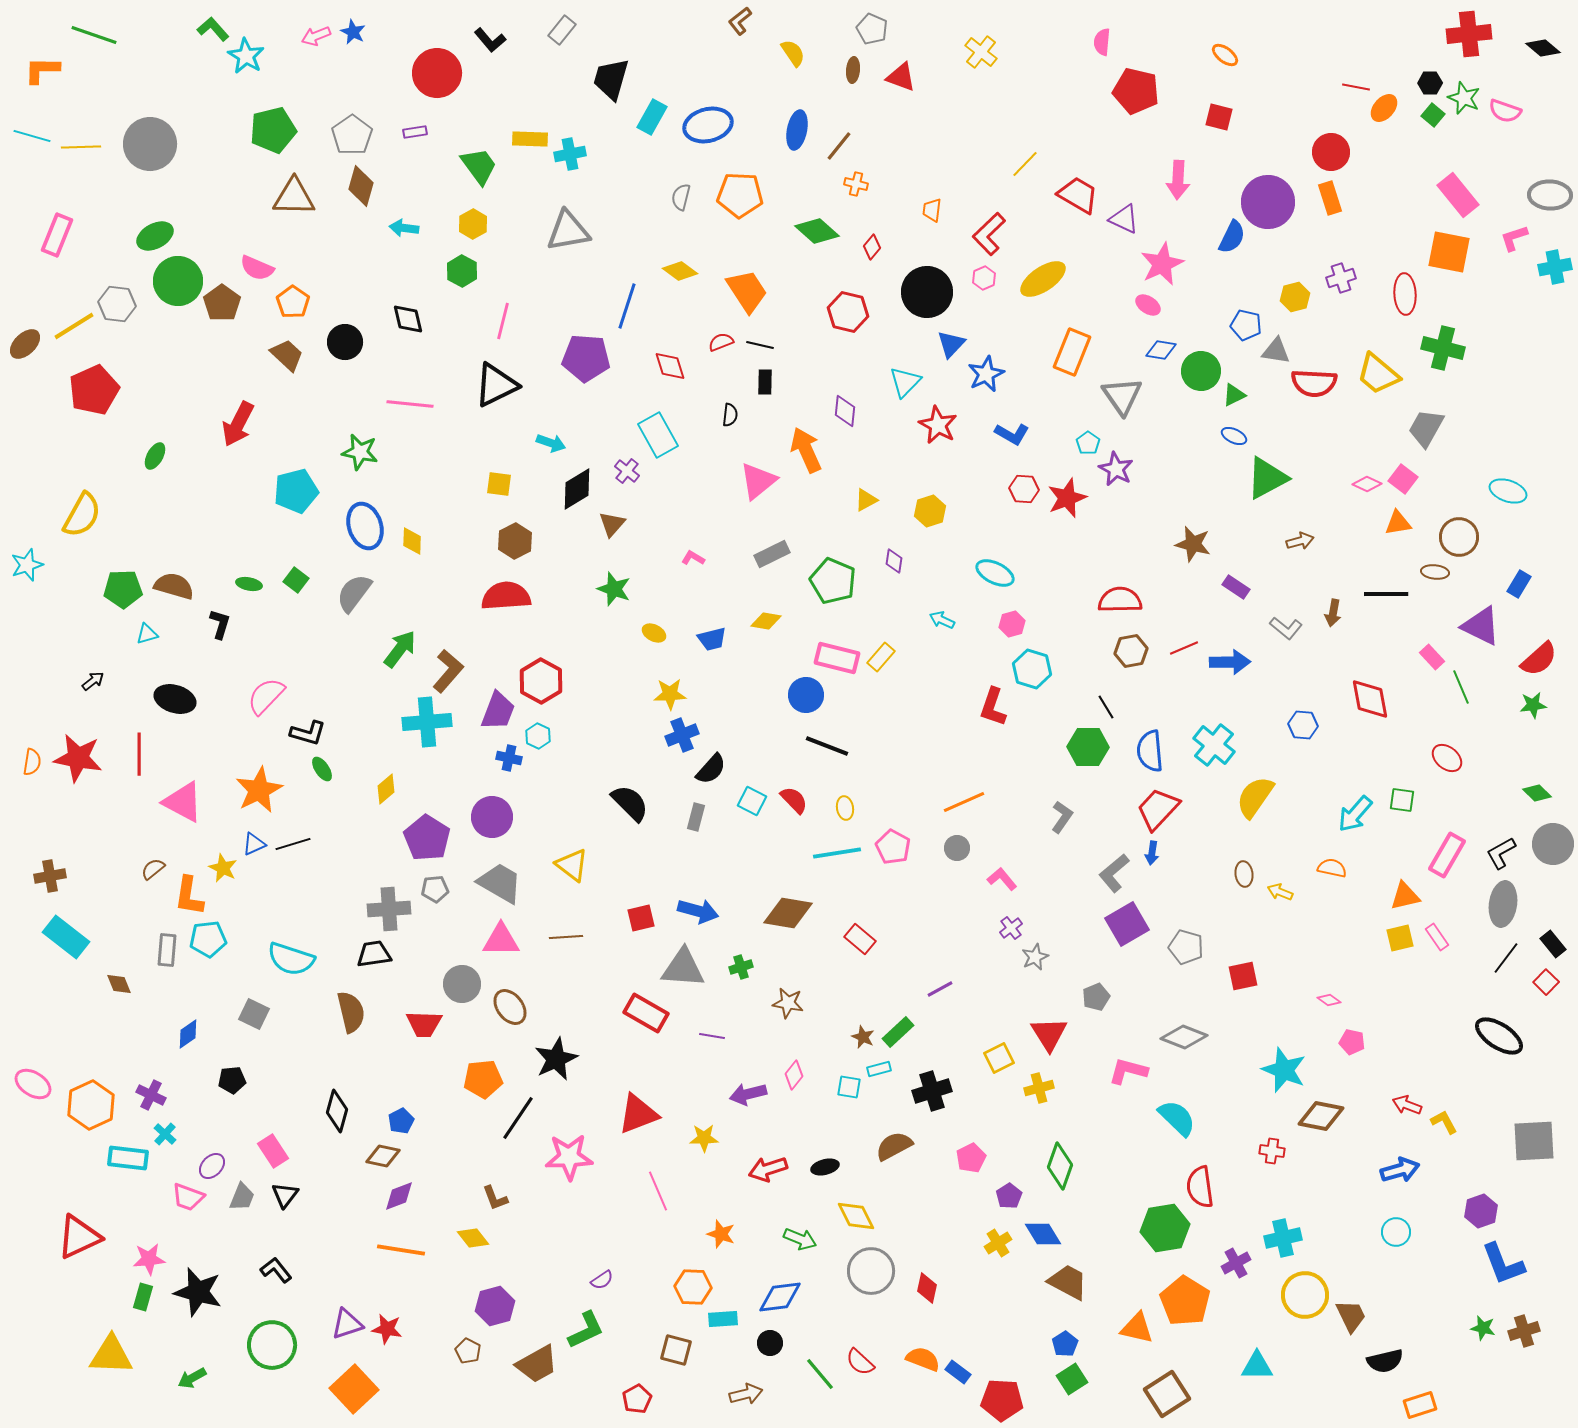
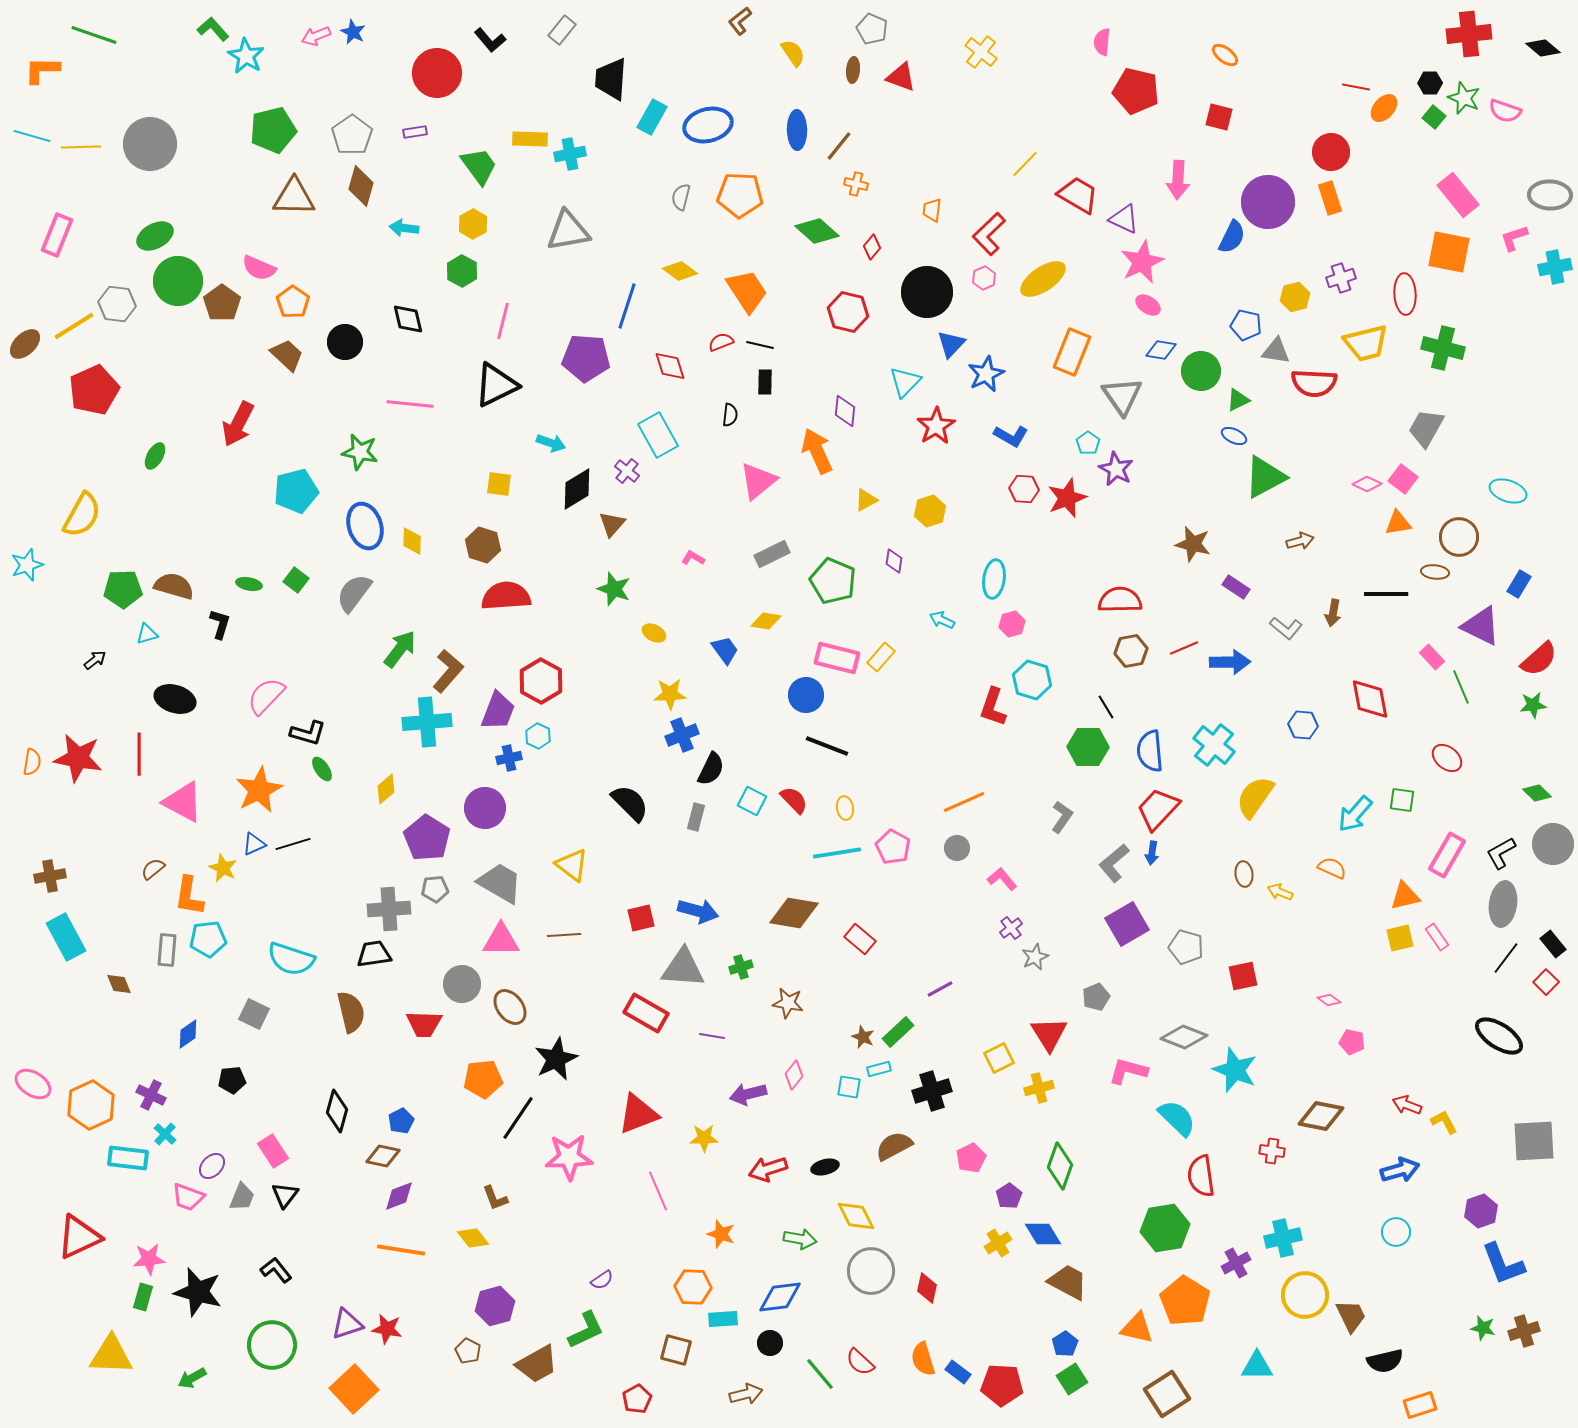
black trapezoid at (611, 79): rotated 12 degrees counterclockwise
green square at (1433, 115): moved 1 px right, 2 px down
blue ellipse at (797, 130): rotated 12 degrees counterclockwise
pink star at (1162, 264): moved 20 px left, 2 px up
pink semicircle at (257, 268): moved 2 px right
yellow trapezoid at (1378, 374): moved 12 px left, 31 px up; rotated 54 degrees counterclockwise
green triangle at (1234, 395): moved 4 px right, 5 px down
red star at (938, 425): moved 2 px left, 1 px down; rotated 12 degrees clockwise
blue L-shape at (1012, 434): moved 1 px left, 2 px down
orange arrow at (806, 450): moved 11 px right, 1 px down
green triangle at (1267, 478): moved 2 px left, 1 px up
brown hexagon at (515, 541): moved 32 px left, 4 px down; rotated 16 degrees counterclockwise
cyan ellipse at (995, 573): moved 1 px left, 6 px down; rotated 72 degrees clockwise
blue trapezoid at (712, 639): moved 13 px right, 11 px down; rotated 112 degrees counterclockwise
cyan hexagon at (1032, 669): moved 11 px down
black arrow at (93, 681): moved 2 px right, 21 px up
blue cross at (509, 758): rotated 25 degrees counterclockwise
black semicircle at (711, 769): rotated 16 degrees counterclockwise
purple circle at (492, 817): moved 7 px left, 9 px up
orange semicircle at (1332, 868): rotated 12 degrees clockwise
gray L-shape at (1114, 873): moved 10 px up
brown diamond at (788, 913): moved 6 px right
cyan rectangle at (66, 937): rotated 24 degrees clockwise
brown line at (566, 937): moved 2 px left, 2 px up
cyan star at (1284, 1070): moved 49 px left
red semicircle at (1200, 1187): moved 1 px right, 11 px up
green arrow at (800, 1239): rotated 12 degrees counterclockwise
orange semicircle at (923, 1359): rotated 128 degrees counterclockwise
red pentagon at (1002, 1400): moved 15 px up
